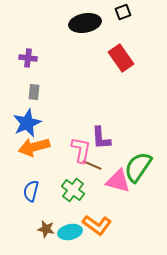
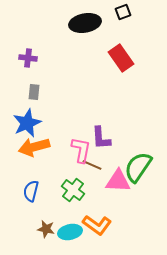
pink triangle: rotated 12 degrees counterclockwise
